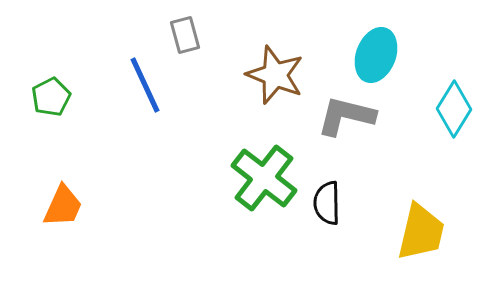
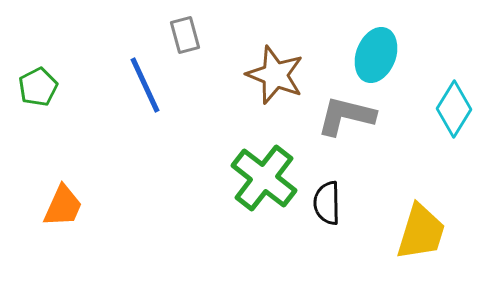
green pentagon: moved 13 px left, 10 px up
yellow trapezoid: rotated 4 degrees clockwise
